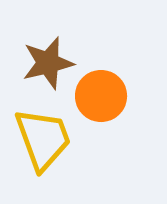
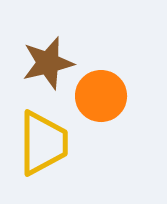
yellow trapezoid: moved 4 px down; rotated 20 degrees clockwise
